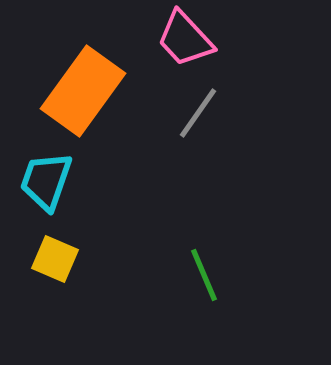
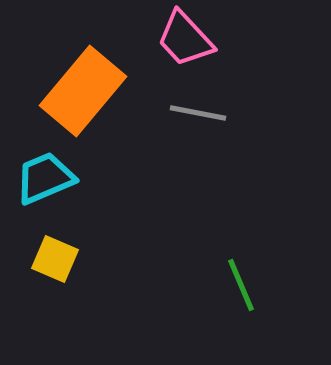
orange rectangle: rotated 4 degrees clockwise
gray line: rotated 66 degrees clockwise
cyan trapezoid: moved 1 px left, 3 px up; rotated 48 degrees clockwise
green line: moved 37 px right, 10 px down
